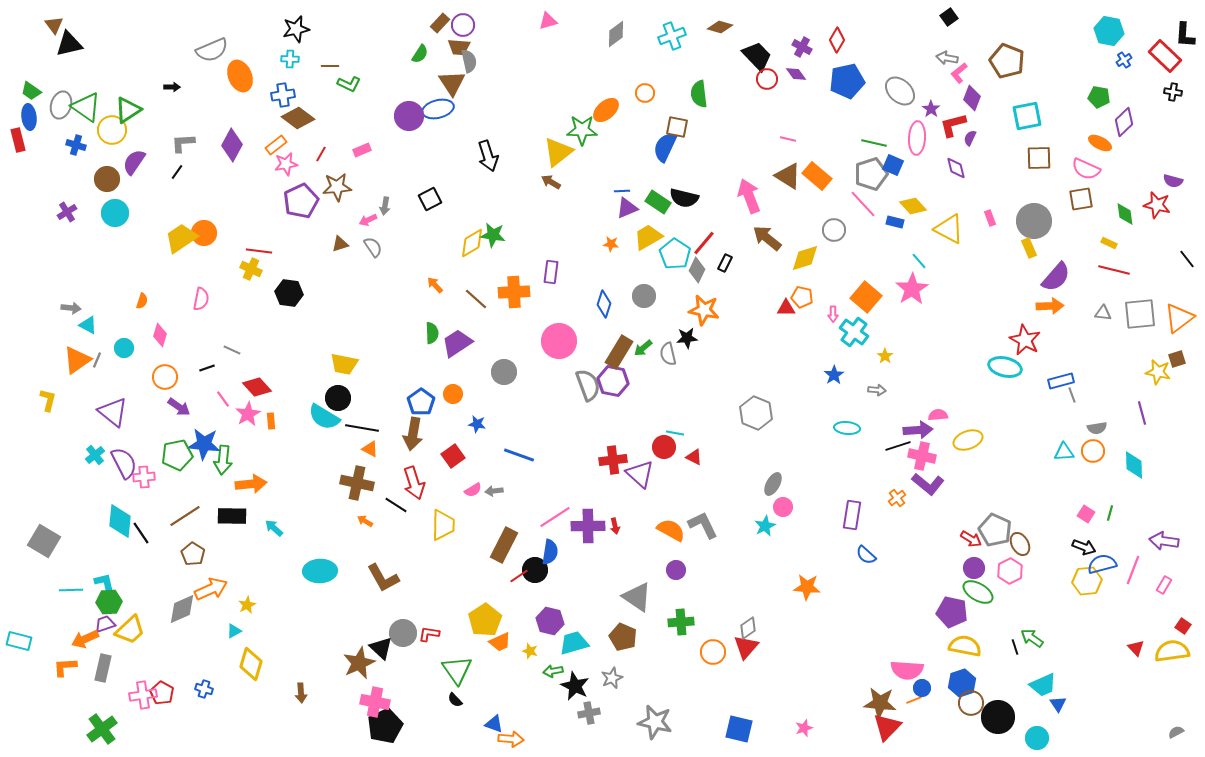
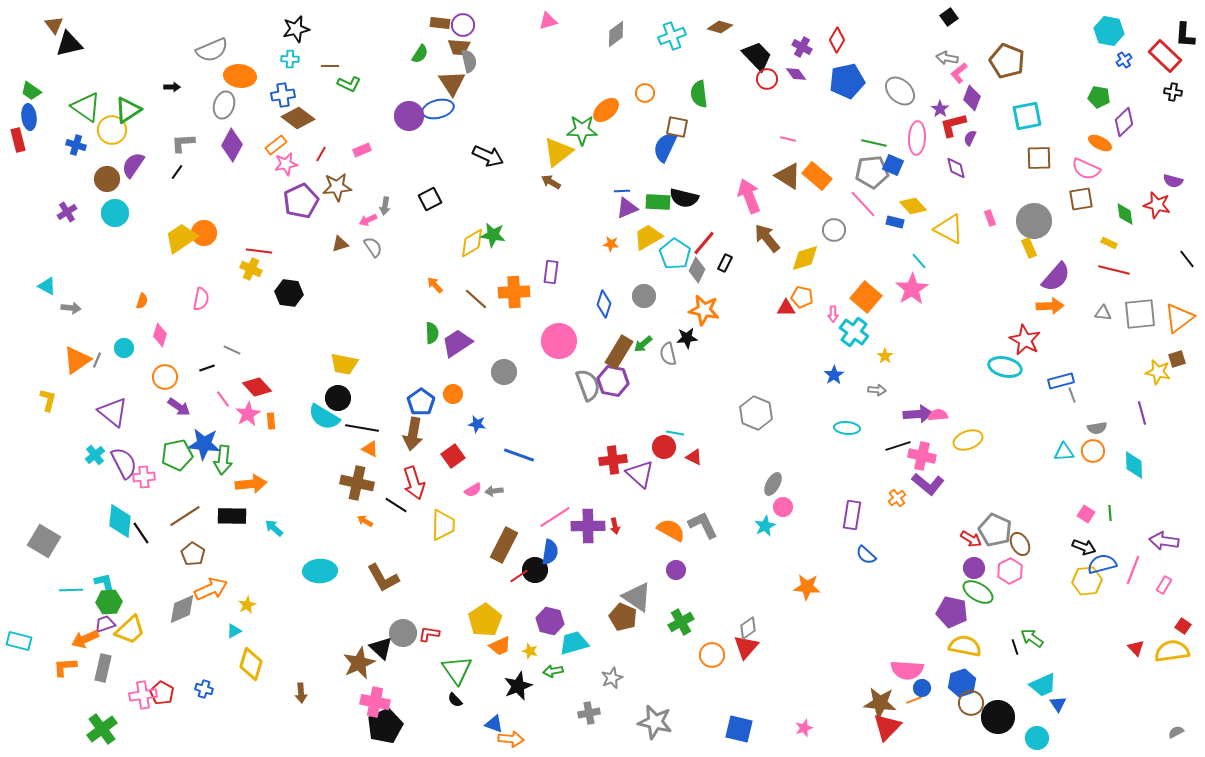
brown rectangle at (440, 23): rotated 54 degrees clockwise
orange ellipse at (240, 76): rotated 60 degrees counterclockwise
gray ellipse at (61, 105): moved 163 px right
purple star at (931, 109): moved 9 px right
black arrow at (488, 156): rotated 48 degrees counterclockwise
purple semicircle at (134, 162): moved 1 px left, 3 px down
gray pentagon at (871, 174): moved 1 px right, 2 px up; rotated 12 degrees clockwise
green rectangle at (658, 202): rotated 30 degrees counterclockwise
brown arrow at (767, 238): rotated 12 degrees clockwise
cyan triangle at (88, 325): moved 41 px left, 39 px up
green arrow at (643, 348): moved 4 px up
purple arrow at (918, 430): moved 16 px up
green line at (1110, 513): rotated 21 degrees counterclockwise
green cross at (681, 622): rotated 25 degrees counterclockwise
brown pentagon at (623, 637): moved 20 px up
orange trapezoid at (500, 642): moved 4 px down
orange circle at (713, 652): moved 1 px left, 3 px down
black star at (575, 686): moved 57 px left; rotated 24 degrees clockwise
